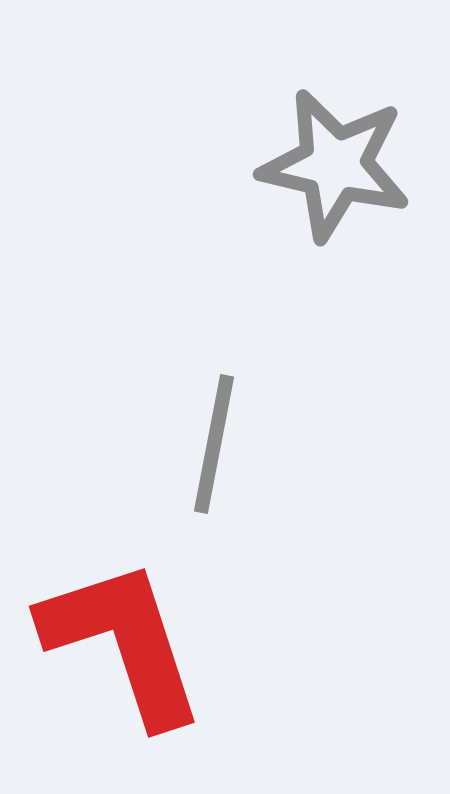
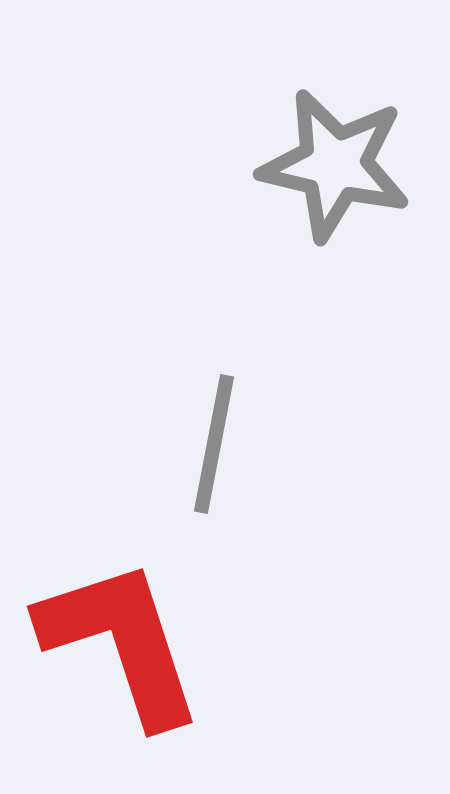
red L-shape: moved 2 px left
